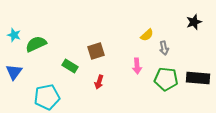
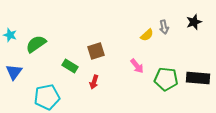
cyan star: moved 4 px left
green semicircle: rotated 10 degrees counterclockwise
gray arrow: moved 21 px up
pink arrow: rotated 35 degrees counterclockwise
red arrow: moved 5 px left
